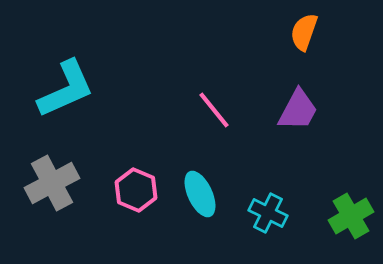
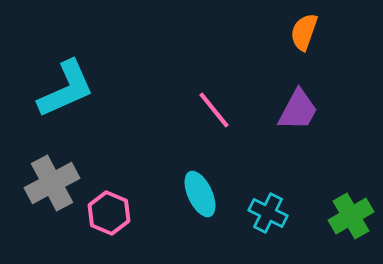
pink hexagon: moved 27 px left, 23 px down
